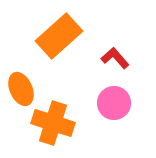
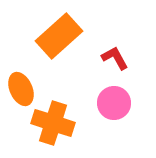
red L-shape: rotated 12 degrees clockwise
